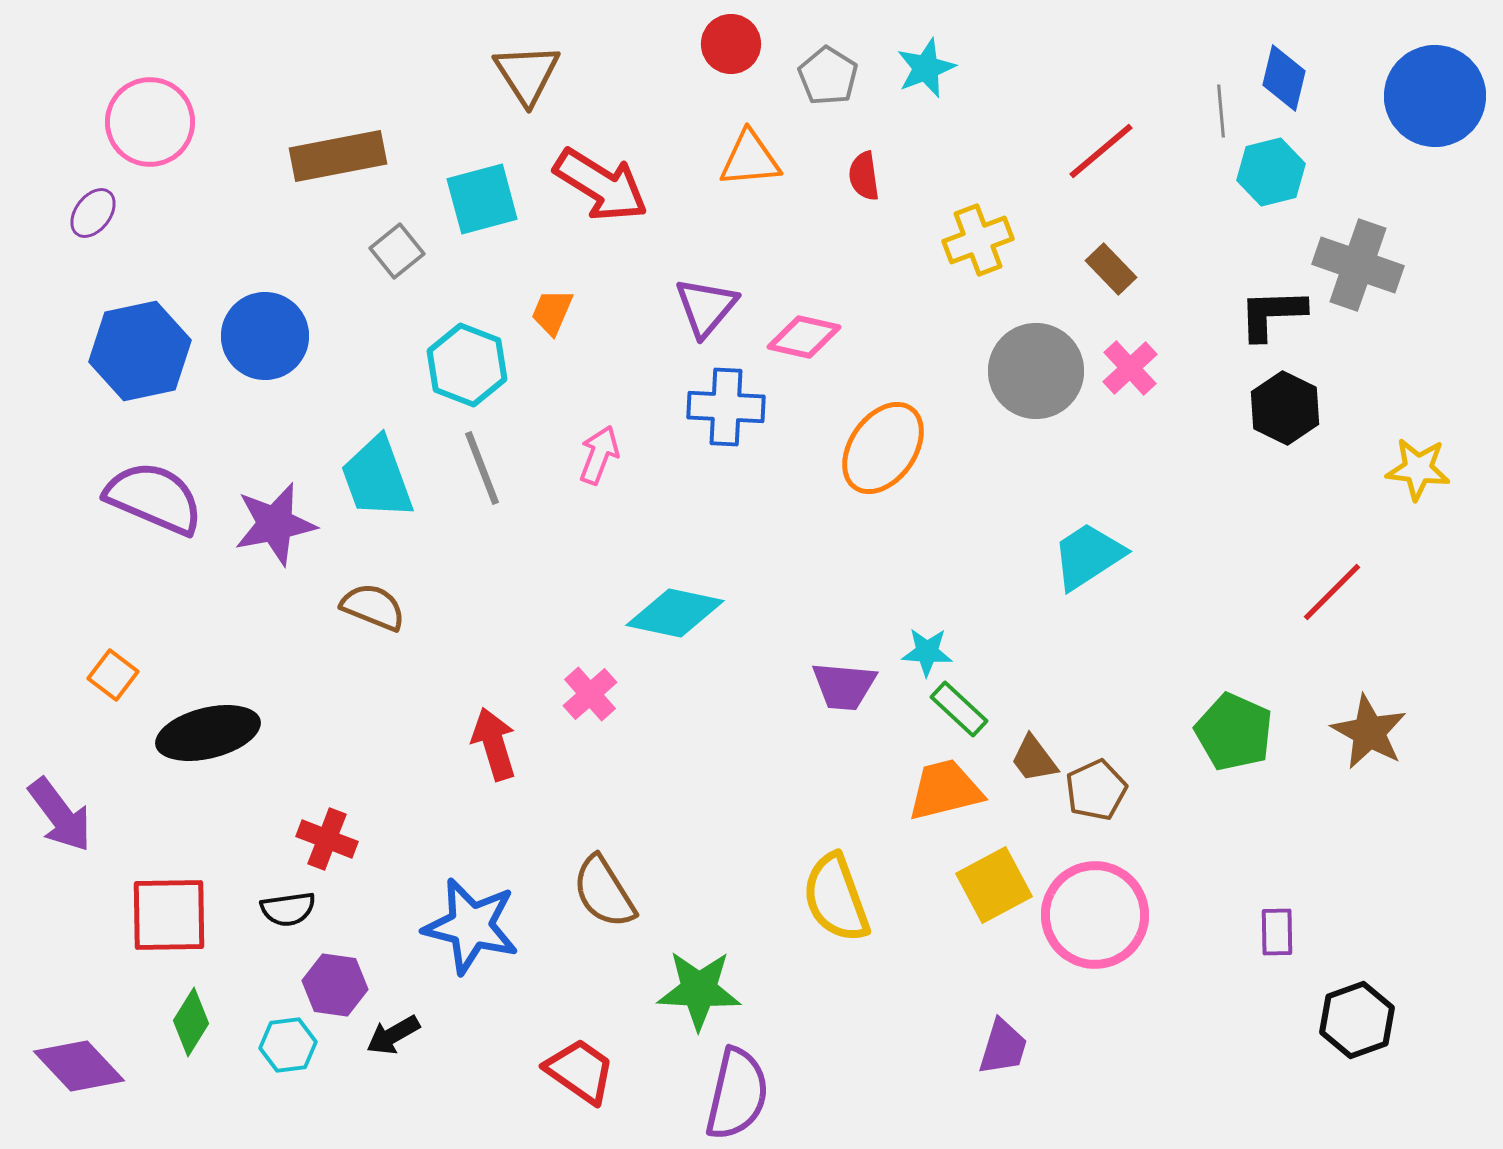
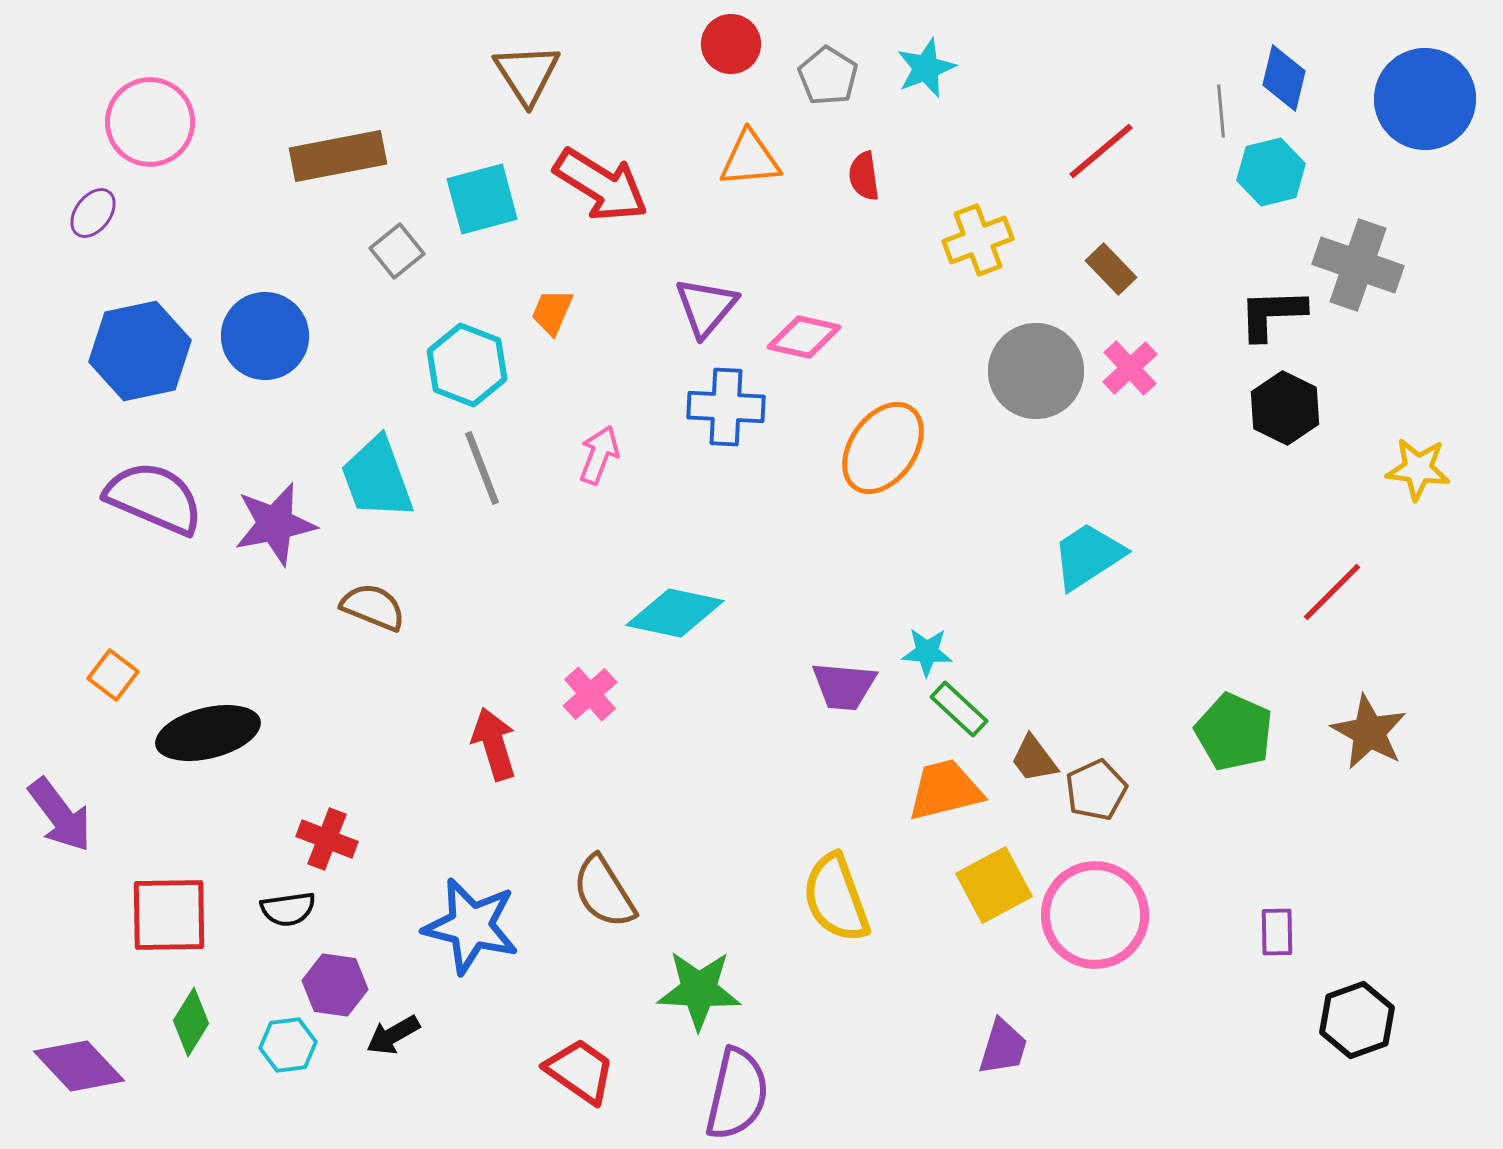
blue circle at (1435, 96): moved 10 px left, 3 px down
